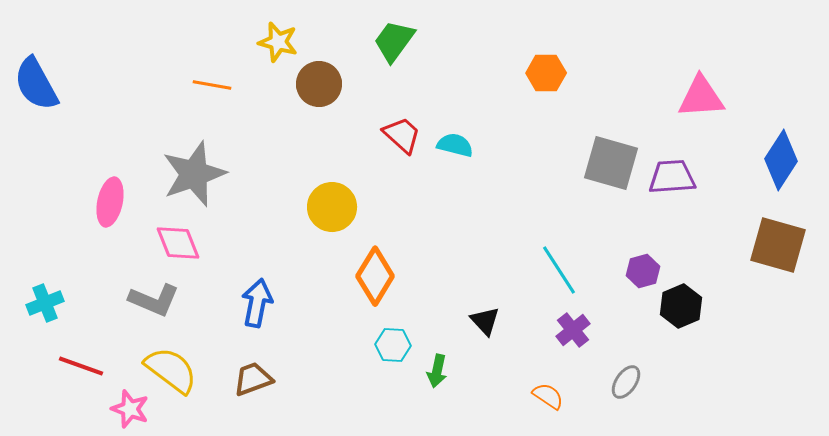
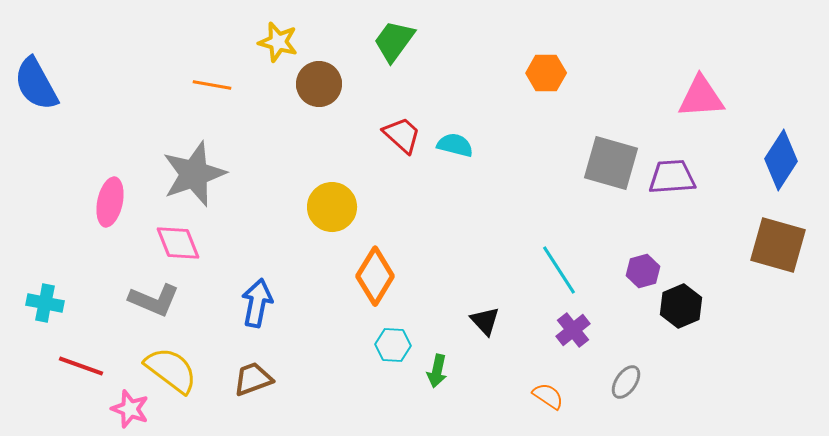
cyan cross: rotated 33 degrees clockwise
